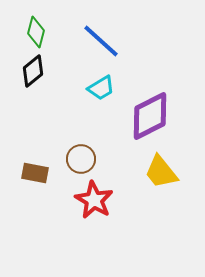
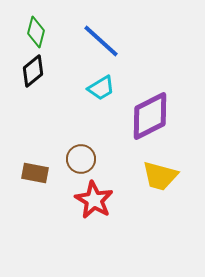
yellow trapezoid: moved 1 px left, 4 px down; rotated 36 degrees counterclockwise
